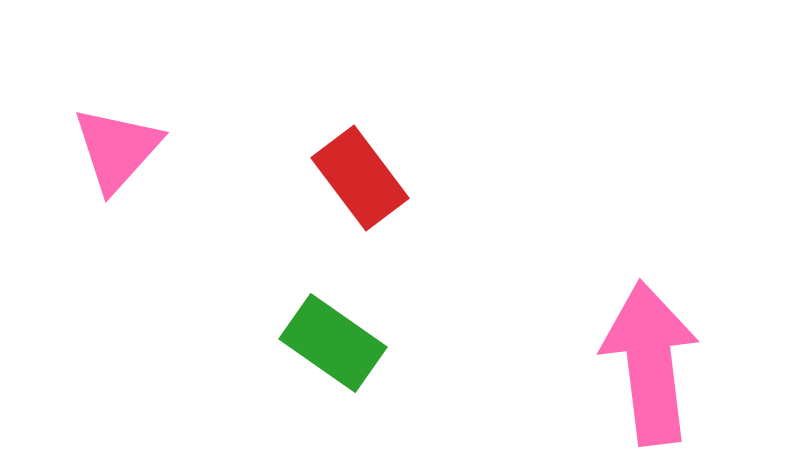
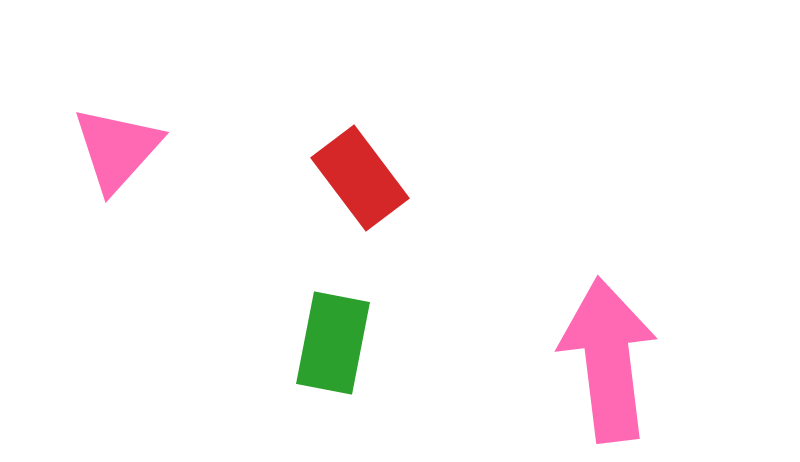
green rectangle: rotated 66 degrees clockwise
pink arrow: moved 42 px left, 3 px up
